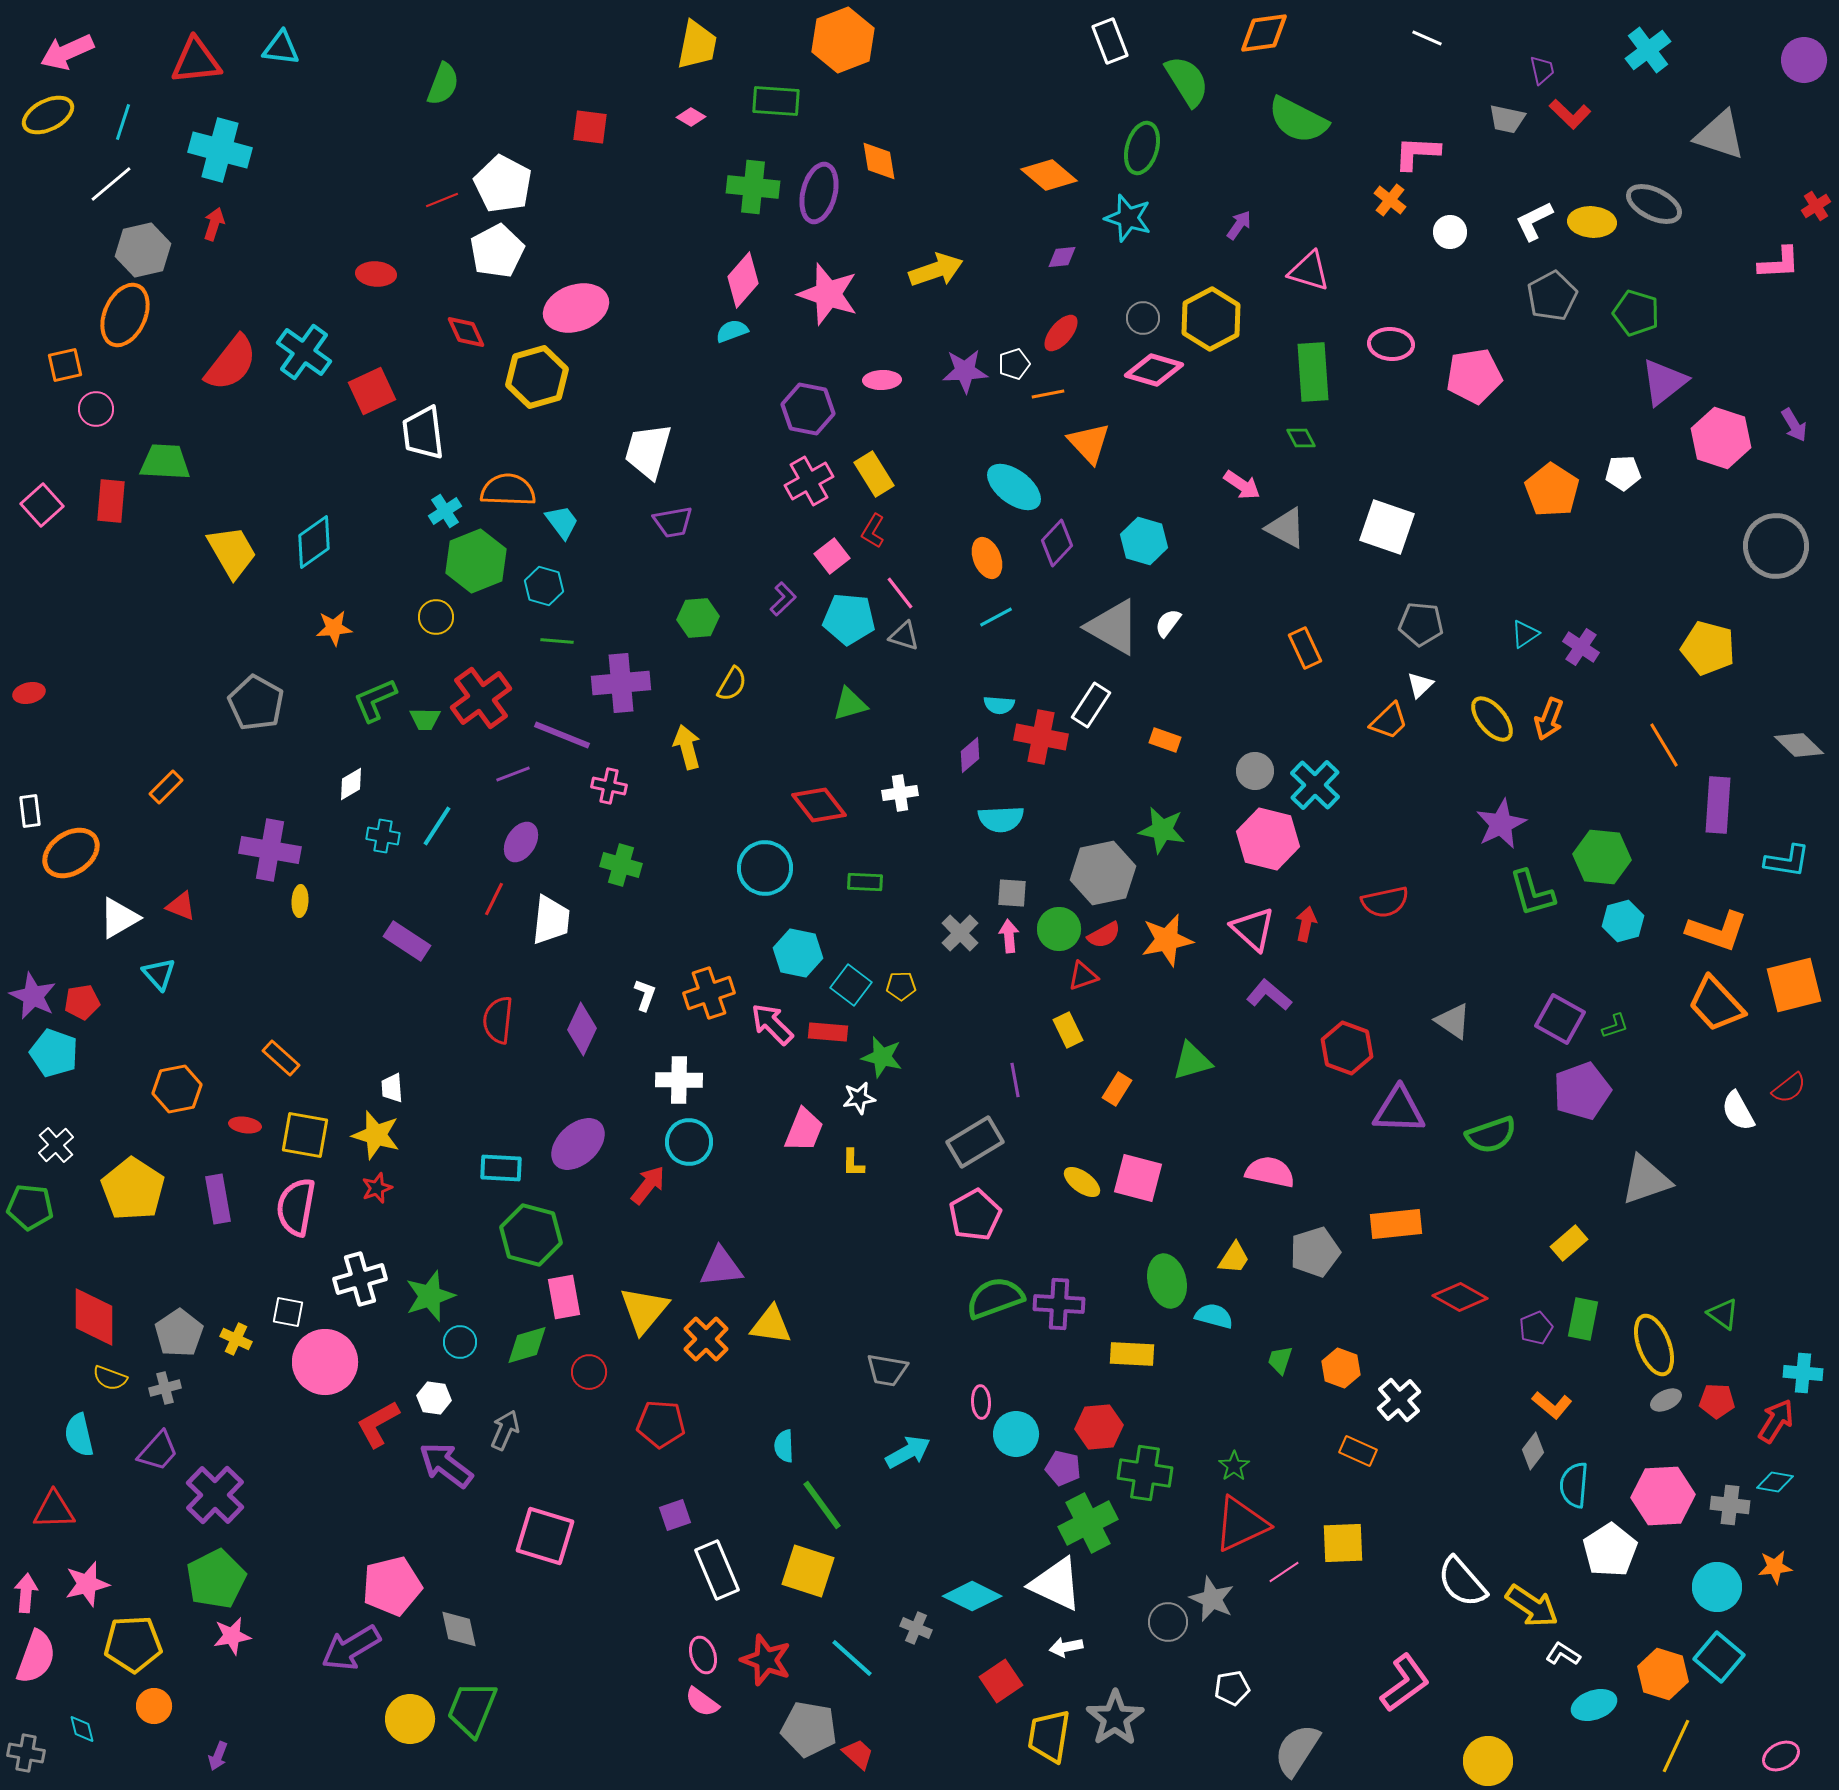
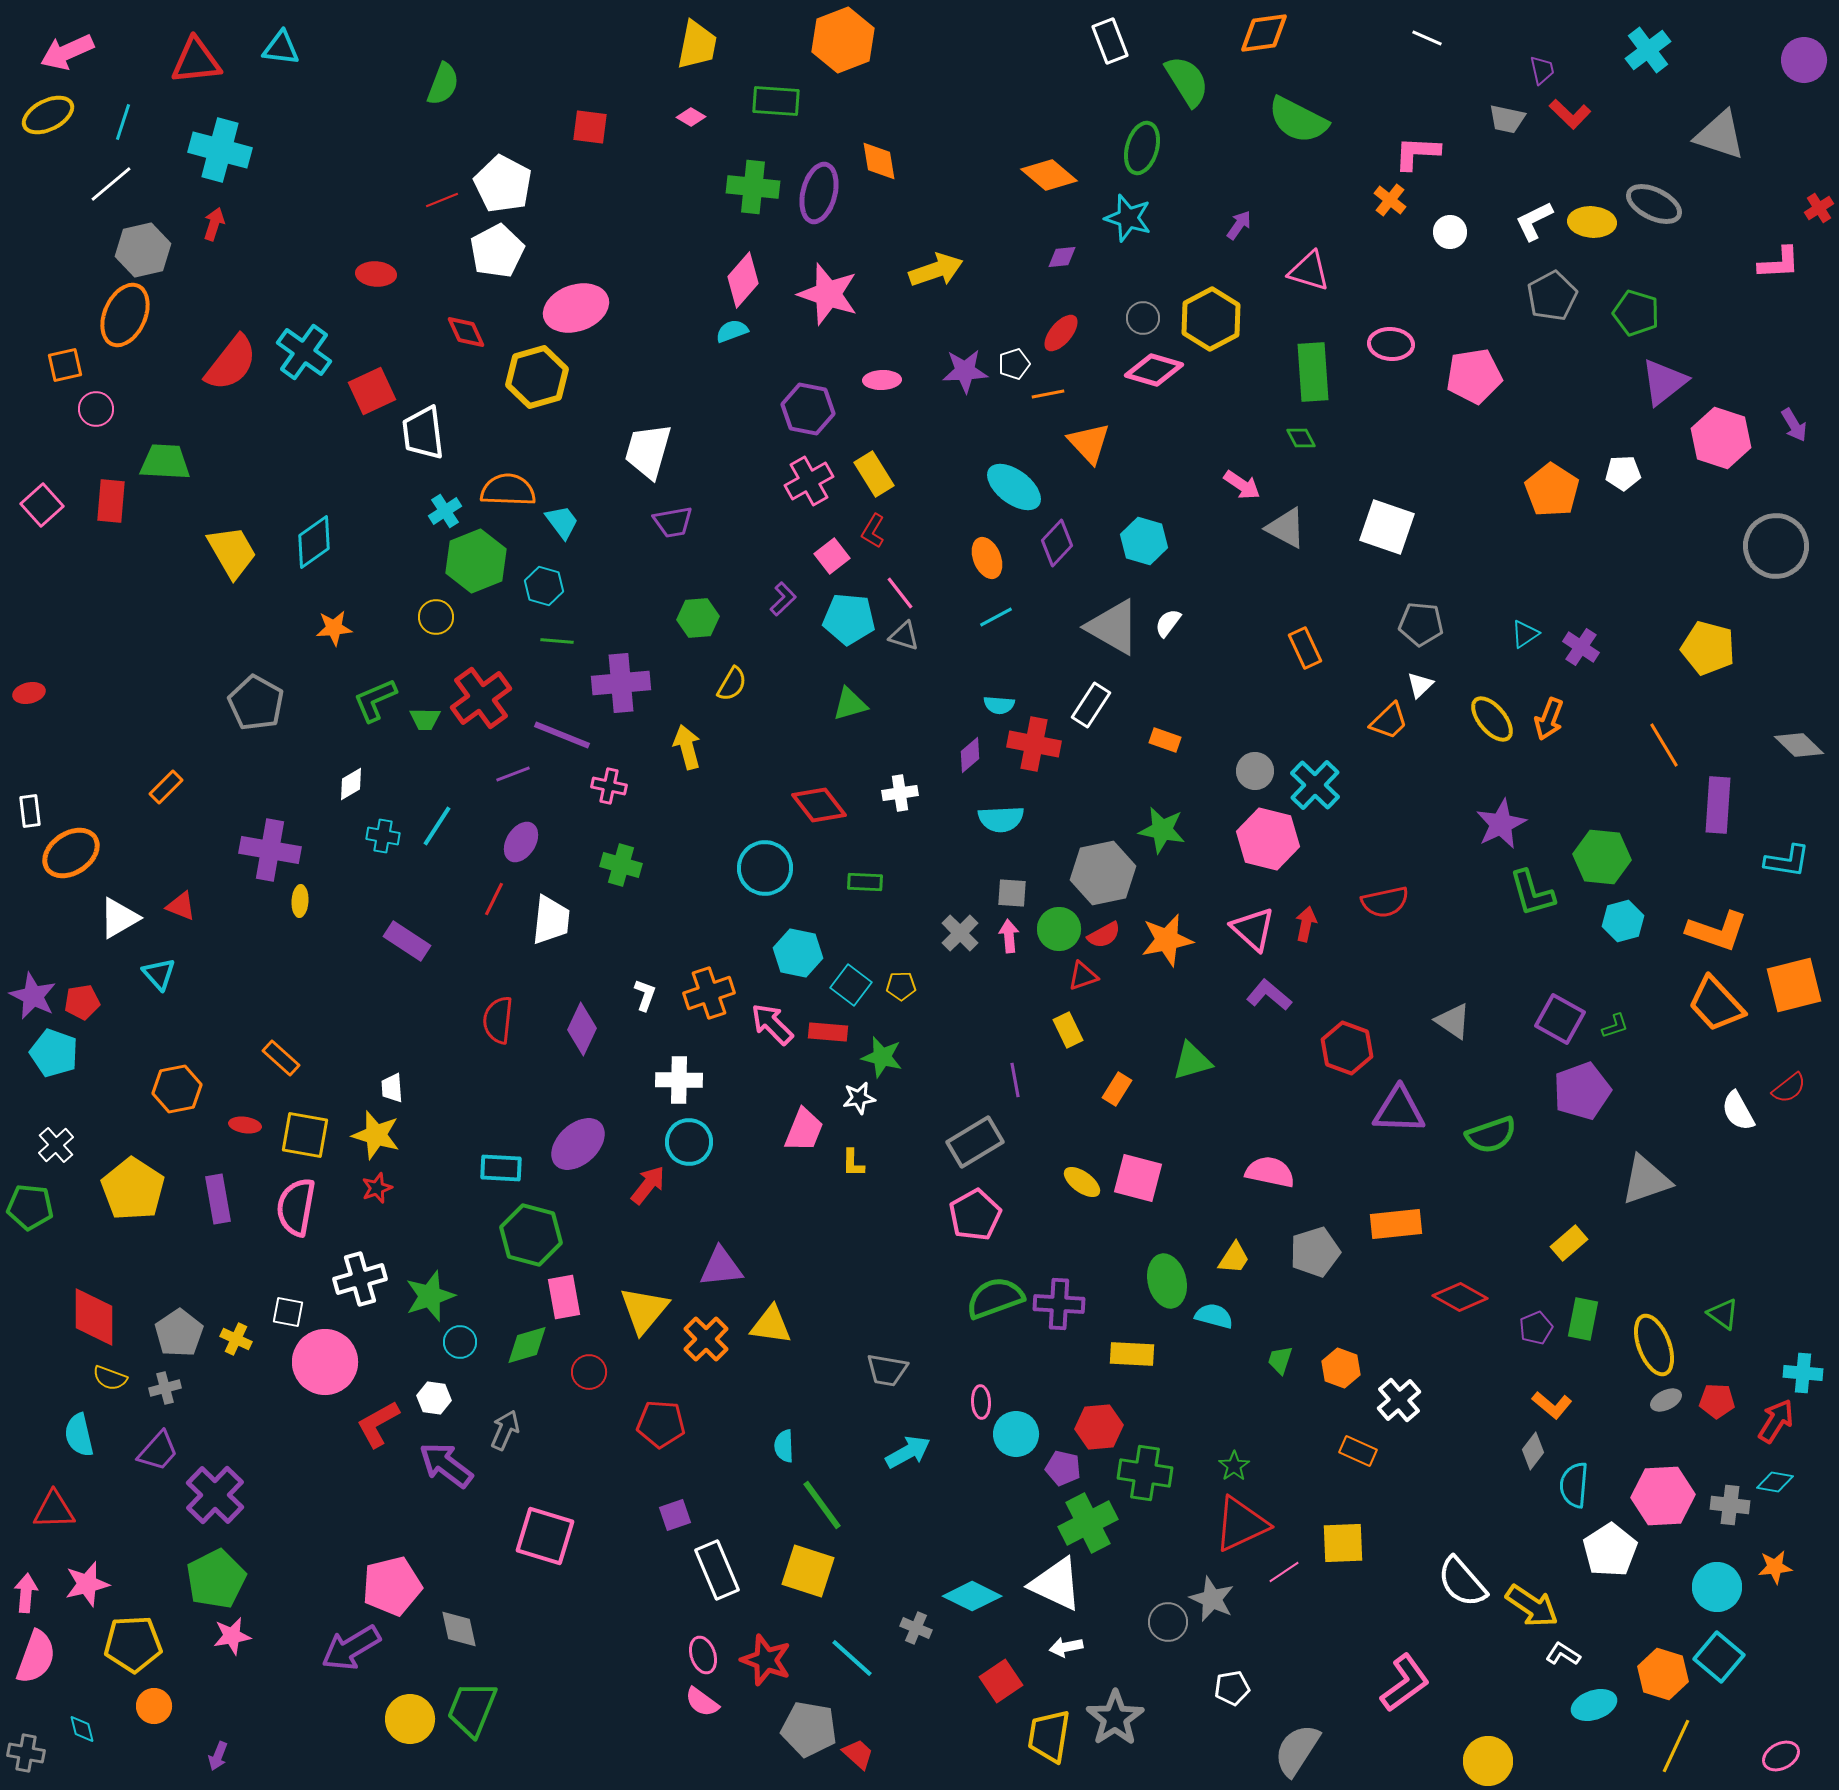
red cross at (1816, 206): moved 3 px right, 2 px down
red cross at (1041, 737): moved 7 px left, 7 px down
